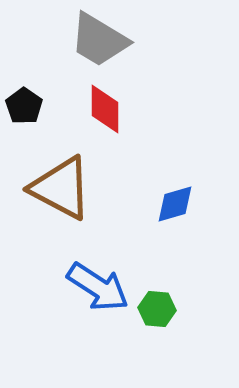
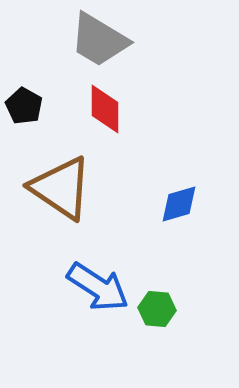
black pentagon: rotated 6 degrees counterclockwise
brown triangle: rotated 6 degrees clockwise
blue diamond: moved 4 px right
